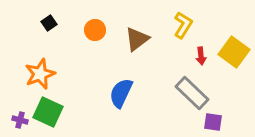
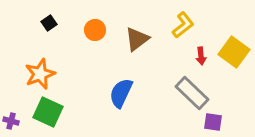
yellow L-shape: rotated 20 degrees clockwise
purple cross: moved 9 px left, 1 px down
